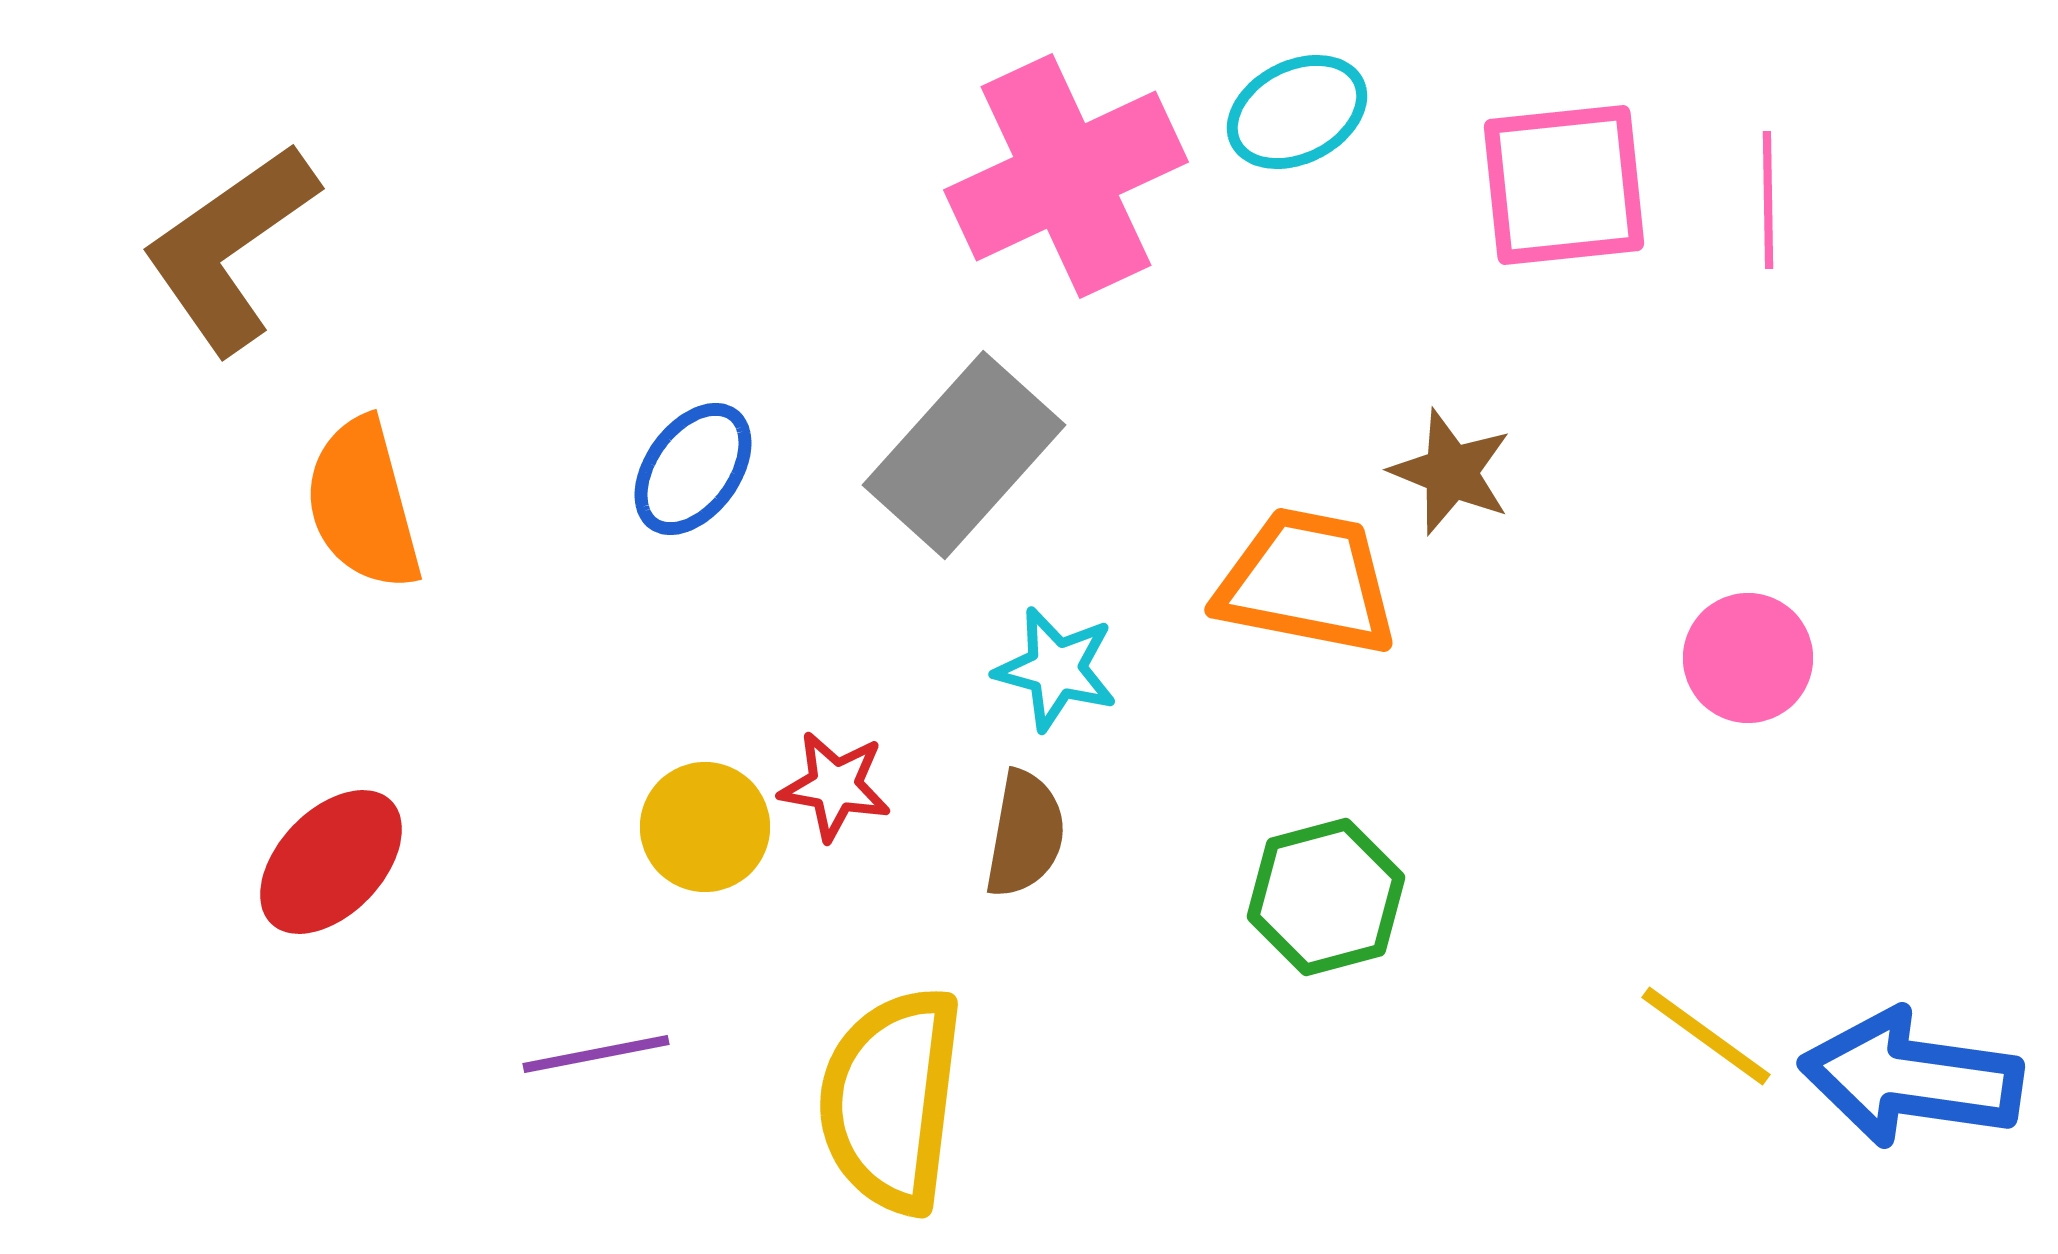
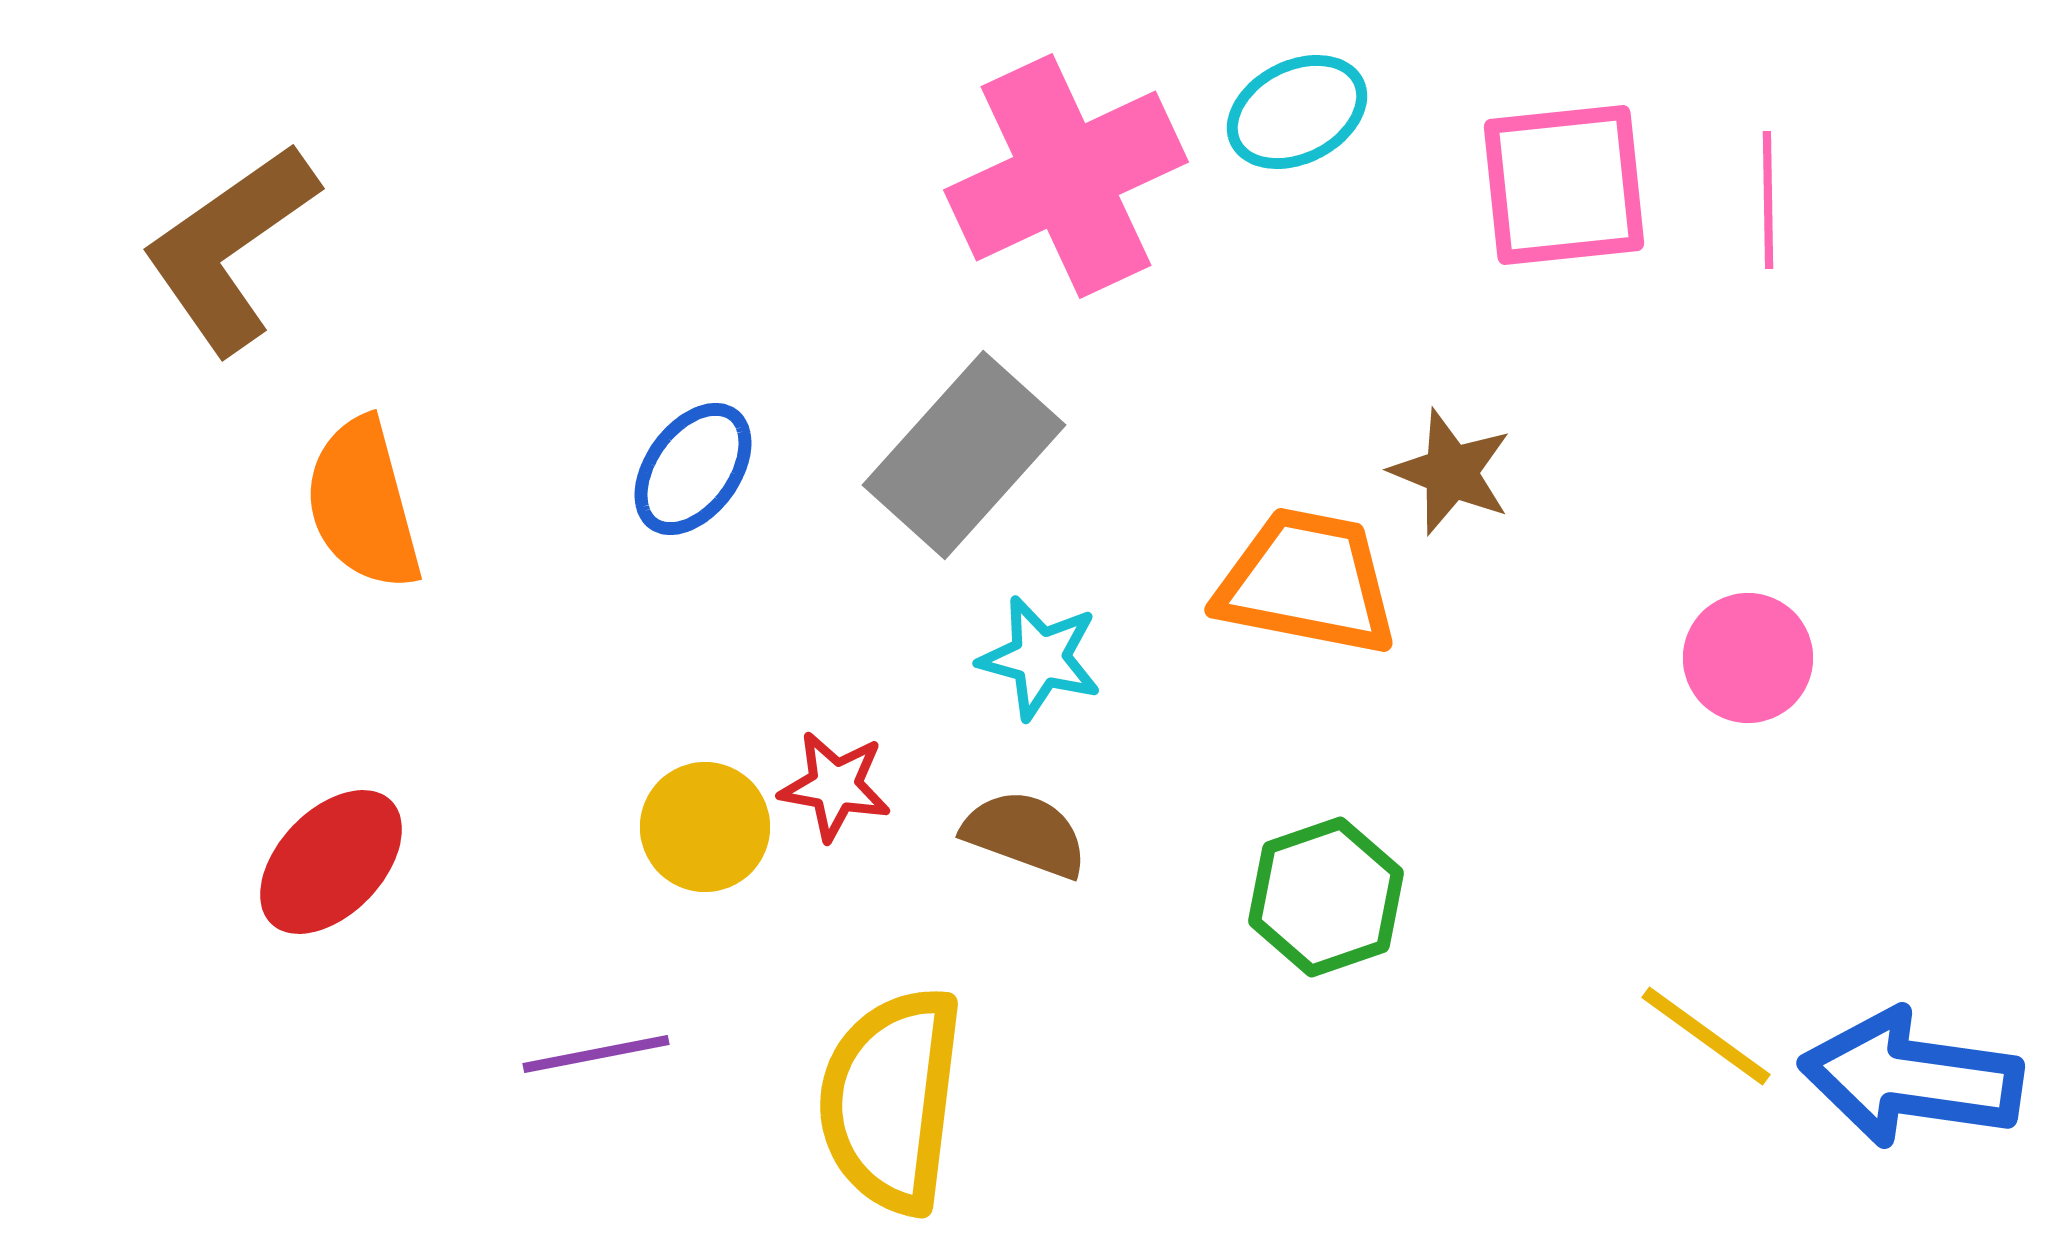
cyan star: moved 16 px left, 11 px up
brown semicircle: rotated 80 degrees counterclockwise
green hexagon: rotated 4 degrees counterclockwise
